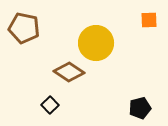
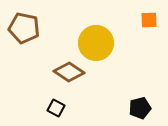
black square: moved 6 px right, 3 px down; rotated 18 degrees counterclockwise
